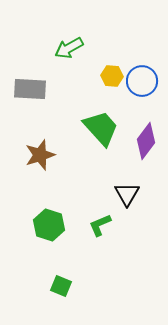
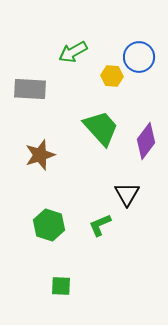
green arrow: moved 4 px right, 4 px down
blue circle: moved 3 px left, 24 px up
green square: rotated 20 degrees counterclockwise
